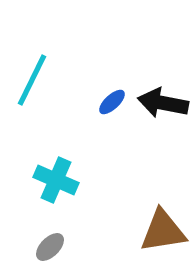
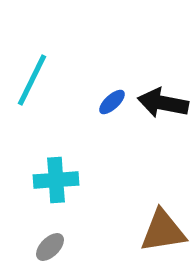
cyan cross: rotated 27 degrees counterclockwise
